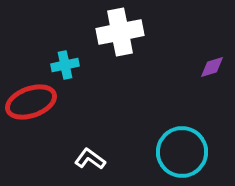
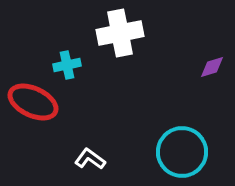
white cross: moved 1 px down
cyan cross: moved 2 px right
red ellipse: moved 2 px right; rotated 45 degrees clockwise
